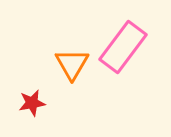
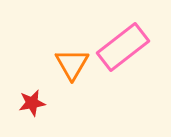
pink rectangle: rotated 15 degrees clockwise
